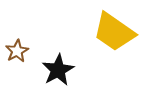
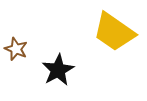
brown star: moved 1 px left, 2 px up; rotated 20 degrees counterclockwise
